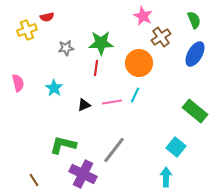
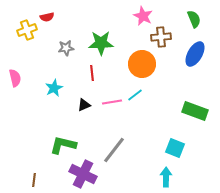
green semicircle: moved 1 px up
brown cross: rotated 30 degrees clockwise
orange circle: moved 3 px right, 1 px down
red line: moved 4 px left, 5 px down; rotated 14 degrees counterclockwise
pink semicircle: moved 3 px left, 5 px up
cyan star: rotated 12 degrees clockwise
cyan line: rotated 28 degrees clockwise
green rectangle: rotated 20 degrees counterclockwise
cyan square: moved 1 px left, 1 px down; rotated 18 degrees counterclockwise
brown line: rotated 40 degrees clockwise
